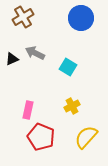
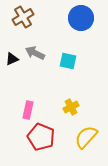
cyan square: moved 6 px up; rotated 18 degrees counterclockwise
yellow cross: moved 1 px left, 1 px down
